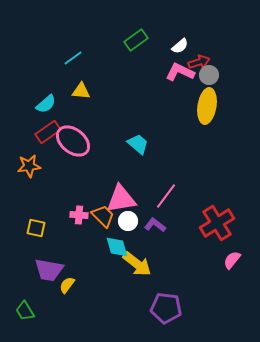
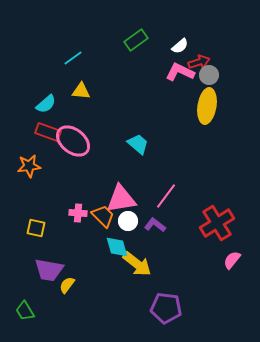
red rectangle: rotated 55 degrees clockwise
pink cross: moved 1 px left, 2 px up
